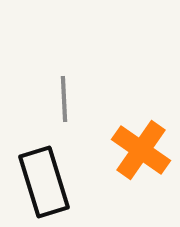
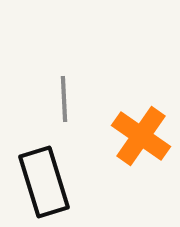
orange cross: moved 14 px up
